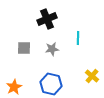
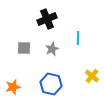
gray star: rotated 16 degrees counterclockwise
orange star: moved 1 px left; rotated 14 degrees clockwise
